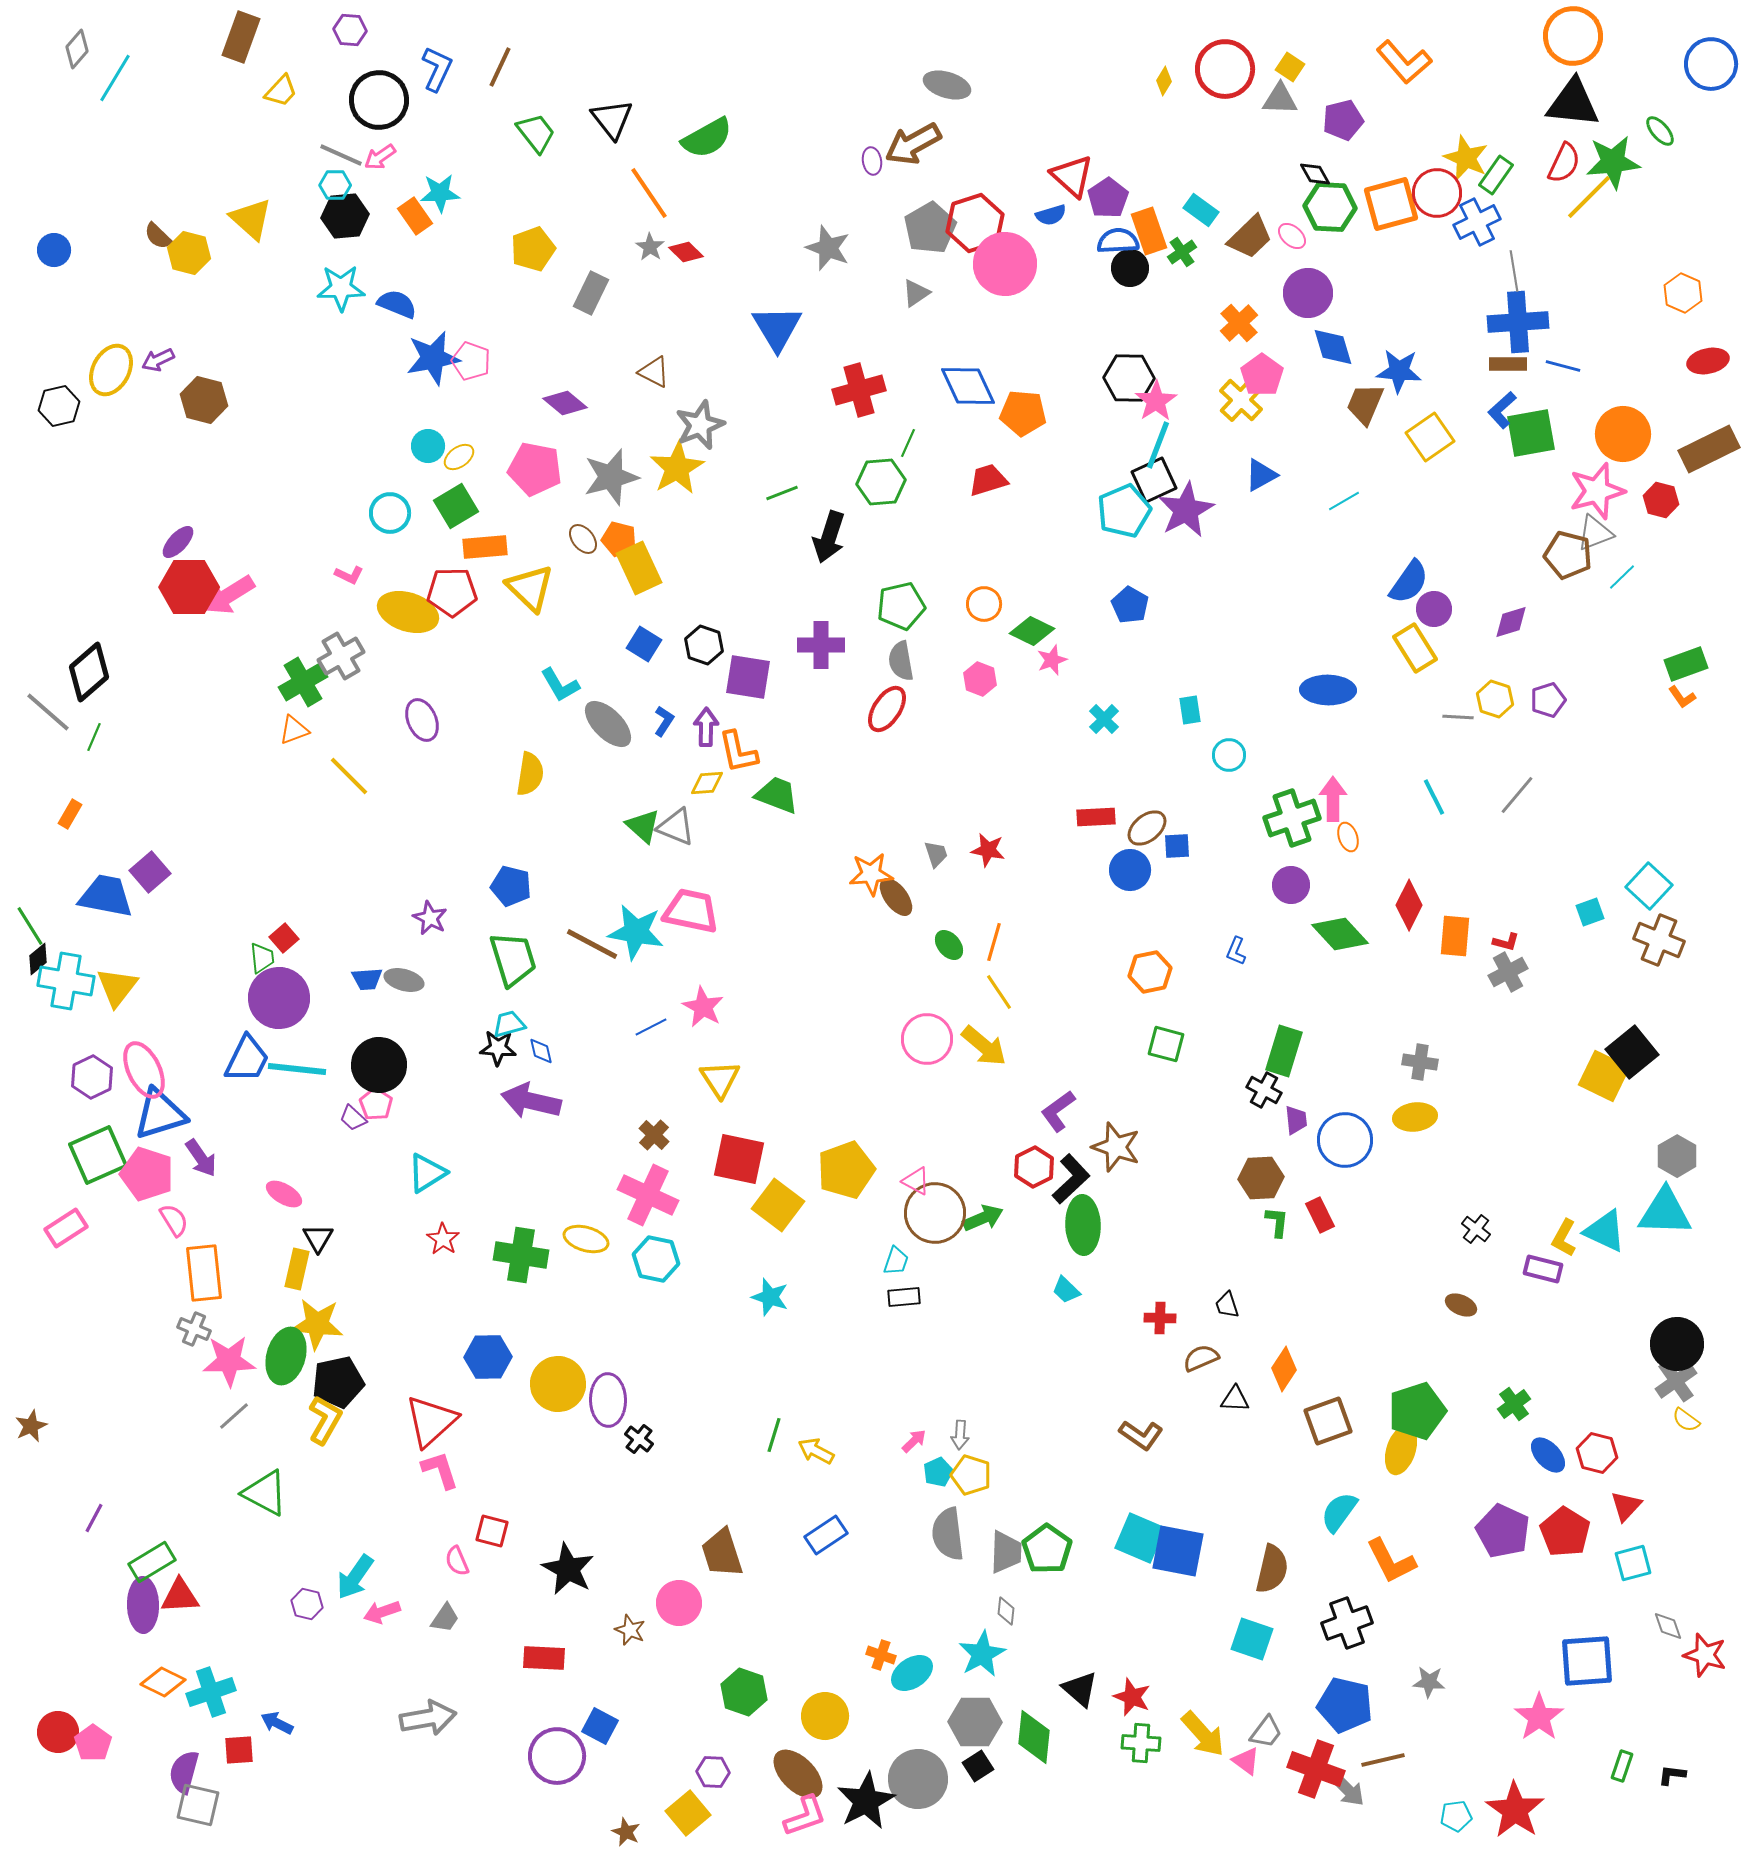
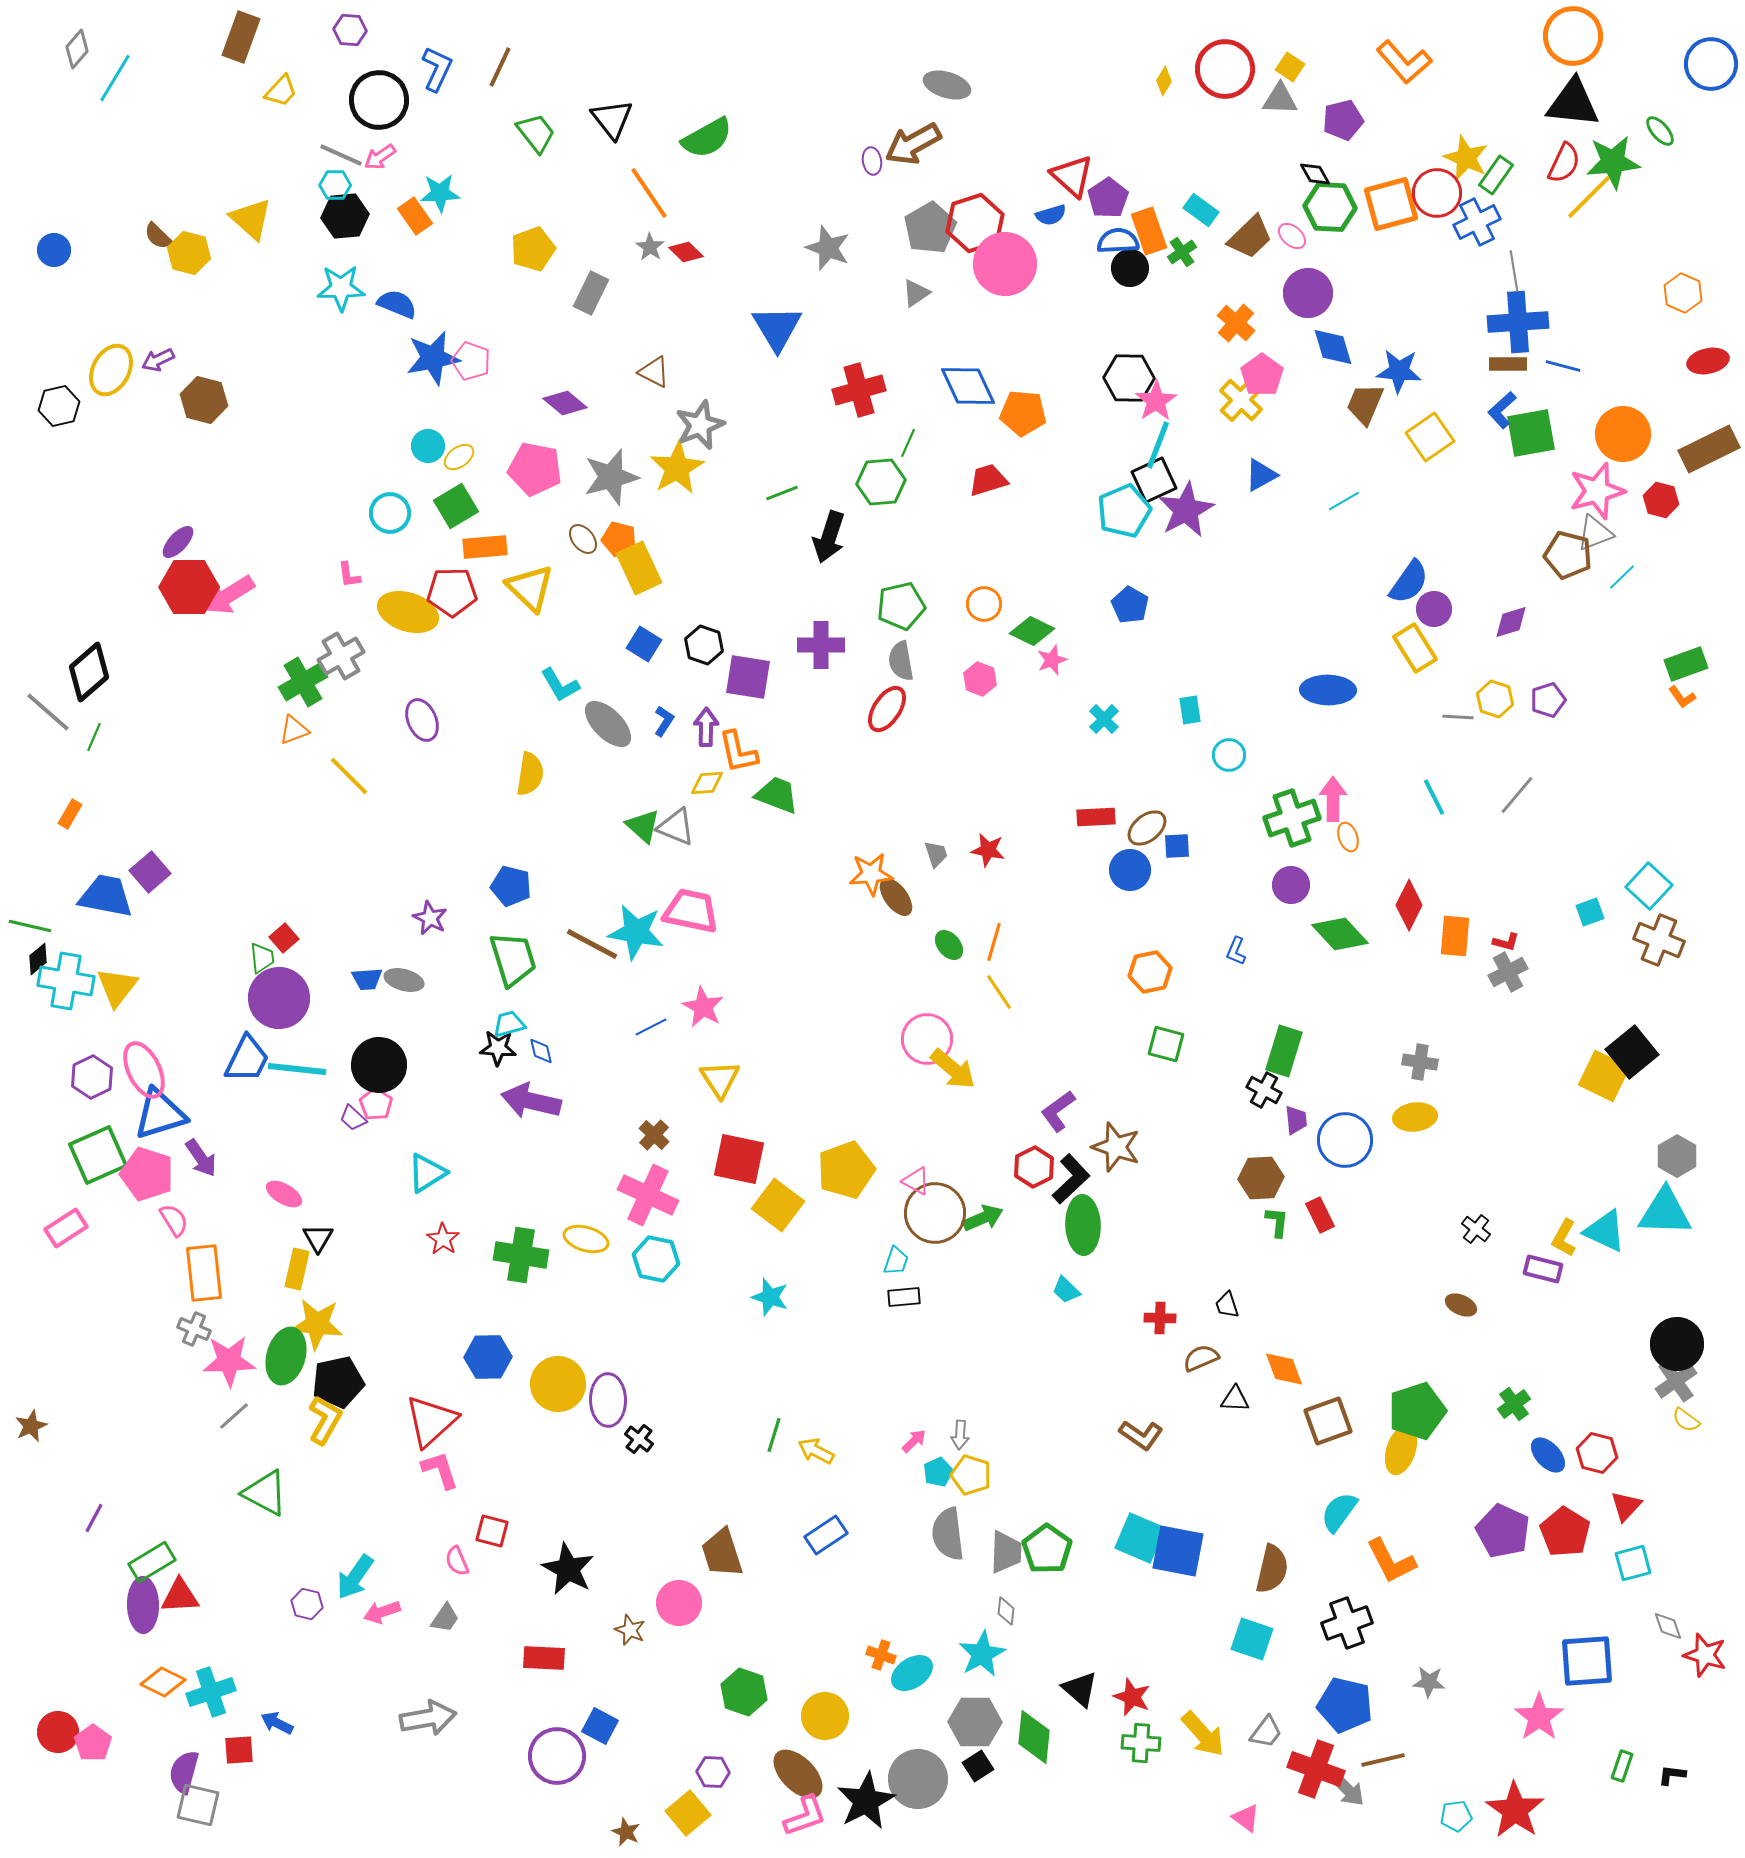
orange cross at (1239, 323): moved 3 px left; rotated 6 degrees counterclockwise
pink L-shape at (349, 575): rotated 56 degrees clockwise
green line at (30, 926): rotated 45 degrees counterclockwise
yellow arrow at (984, 1046): moved 31 px left, 23 px down
orange diamond at (1284, 1369): rotated 54 degrees counterclockwise
pink triangle at (1246, 1761): moved 57 px down
